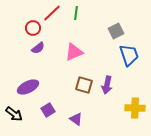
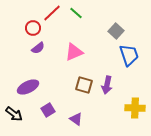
green line: rotated 56 degrees counterclockwise
gray square: rotated 21 degrees counterclockwise
